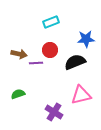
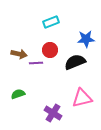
pink triangle: moved 1 px right, 3 px down
purple cross: moved 1 px left, 1 px down
